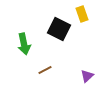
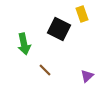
brown line: rotated 72 degrees clockwise
